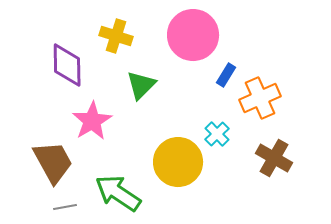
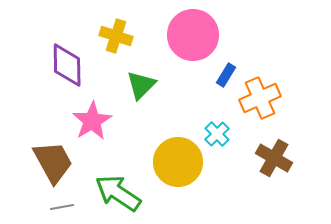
gray line: moved 3 px left
